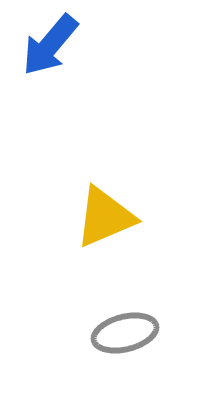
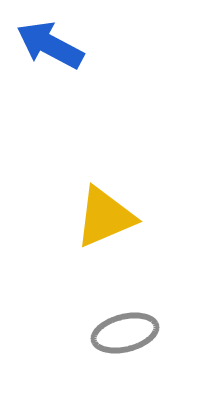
blue arrow: rotated 78 degrees clockwise
